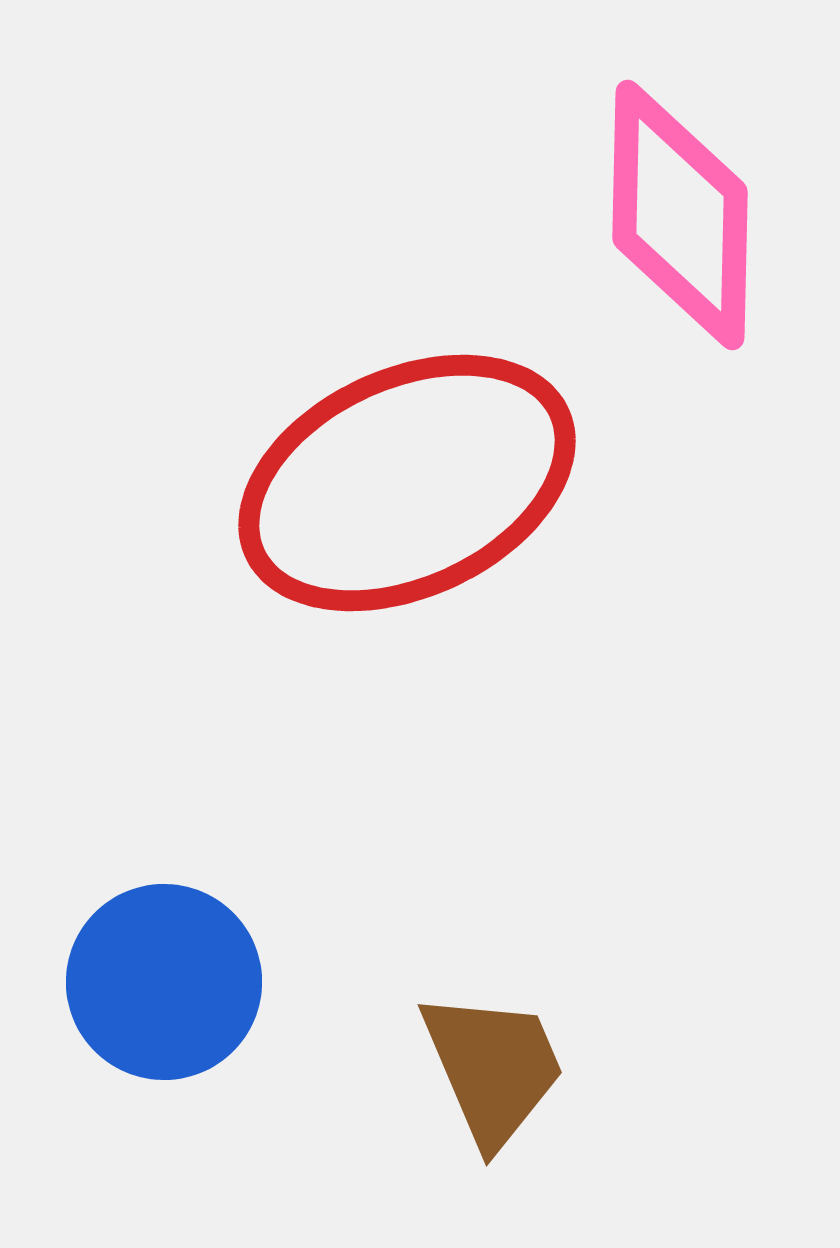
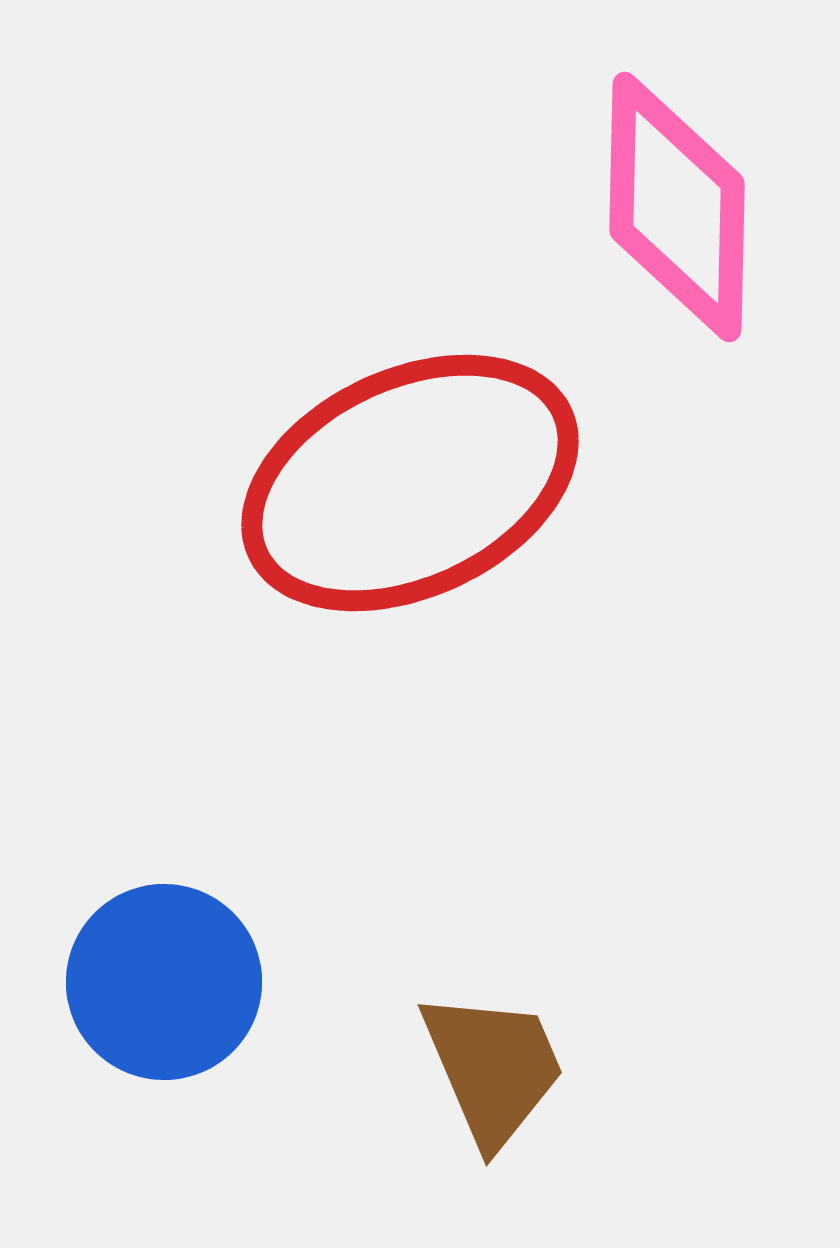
pink diamond: moved 3 px left, 8 px up
red ellipse: moved 3 px right
